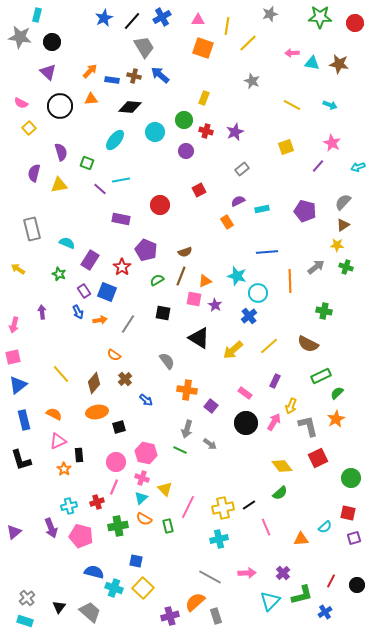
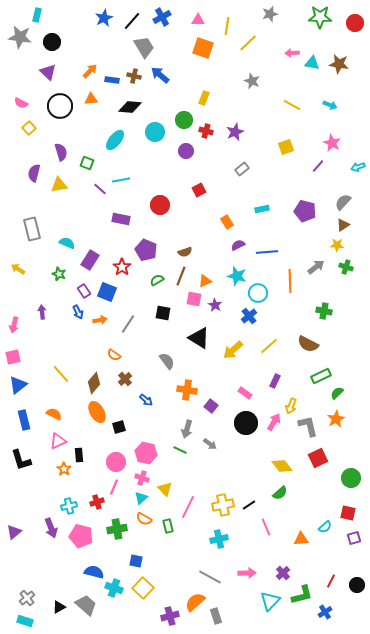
purple semicircle at (238, 201): moved 44 px down
orange ellipse at (97, 412): rotated 70 degrees clockwise
yellow cross at (223, 508): moved 3 px up
green cross at (118, 526): moved 1 px left, 3 px down
black triangle at (59, 607): rotated 24 degrees clockwise
gray trapezoid at (90, 612): moved 4 px left, 7 px up
